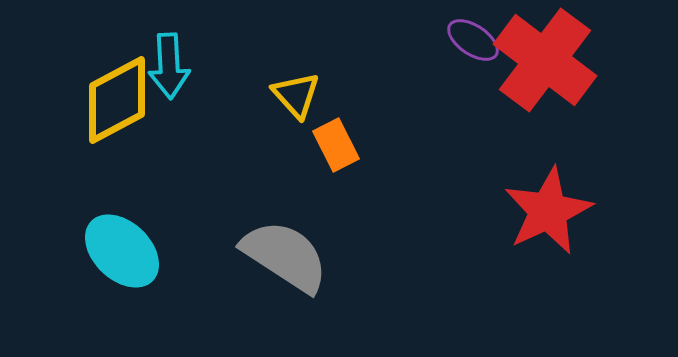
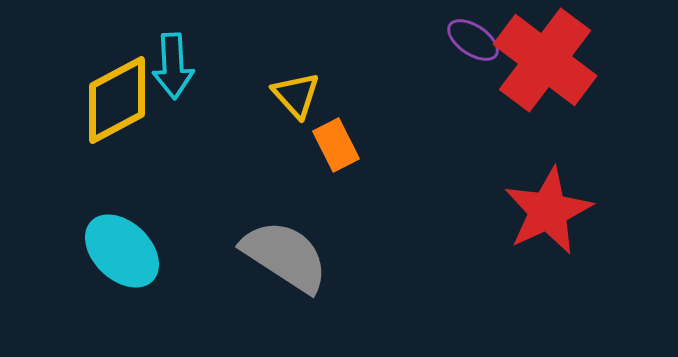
cyan arrow: moved 4 px right
